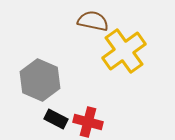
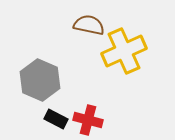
brown semicircle: moved 4 px left, 4 px down
yellow cross: rotated 12 degrees clockwise
red cross: moved 2 px up
